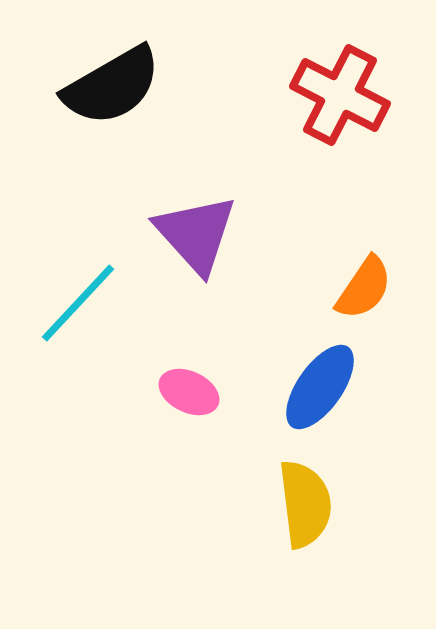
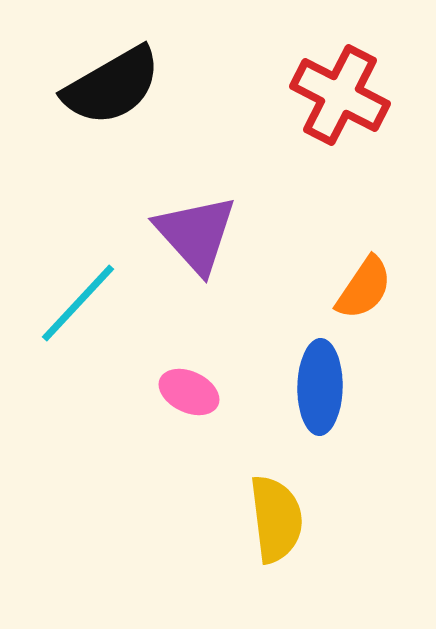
blue ellipse: rotated 34 degrees counterclockwise
yellow semicircle: moved 29 px left, 15 px down
